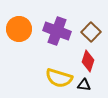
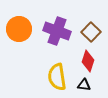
yellow semicircle: moved 2 px left, 1 px up; rotated 64 degrees clockwise
